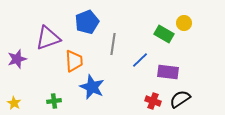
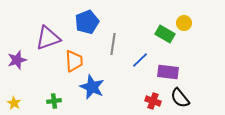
green rectangle: moved 1 px right
purple star: moved 1 px down
black semicircle: moved 1 px up; rotated 95 degrees counterclockwise
